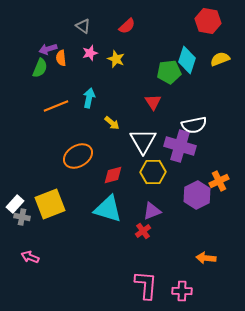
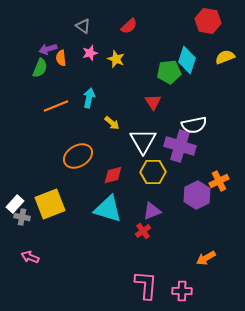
red semicircle: moved 2 px right
yellow semicircle: moved 5 px right, 2 px up
orange arrow: rotated 36 degrees counterclockwise
